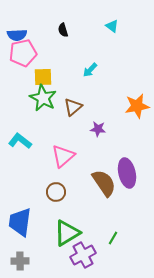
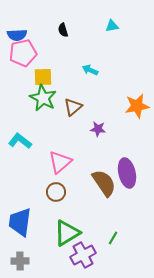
cyan triangle: rotated 48 degrees counterclockwise
cyan arrow: rotated 70 degrees clockwise
pink triangle: moved 3 px left, 6 px down
